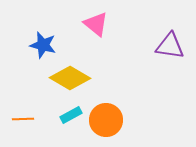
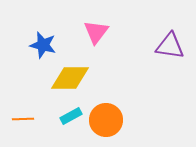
pink triangle: moved 8 px down; rotated 28 degrees clockwise
yellow diamond: rotated 30 degrees counterclockwise
cyan rectangle: moved 1 px down
